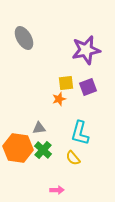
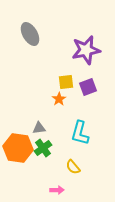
gray ellipse: moved 6 px right, 4 px up
yellow square: moved 1 px up
orange star: rotated 16 degrees counterclockwise
green cross: moved 2 px up; rotated 12 degrees clockwise
yellow semicircle: moved 9 px down
